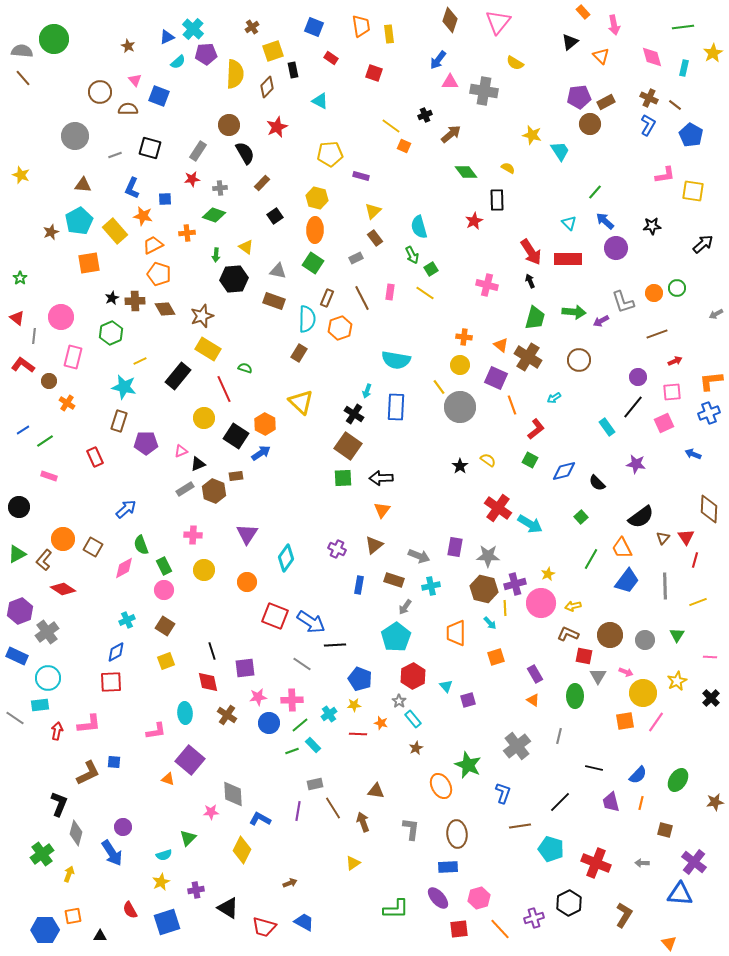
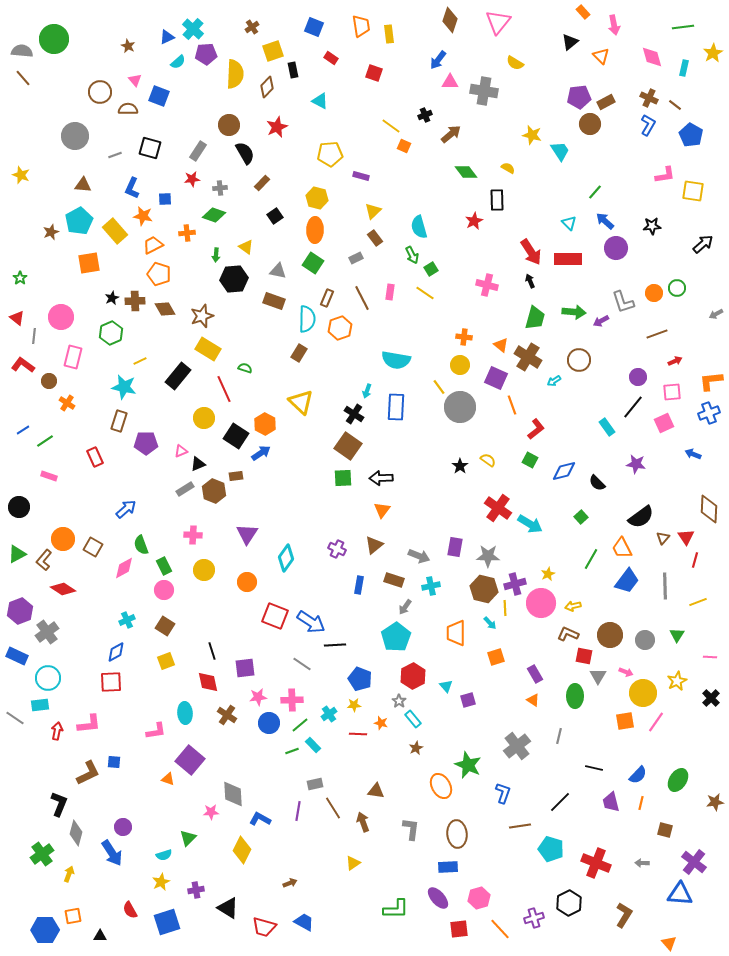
cyan arrow at (554, 398): moved 17 px up
